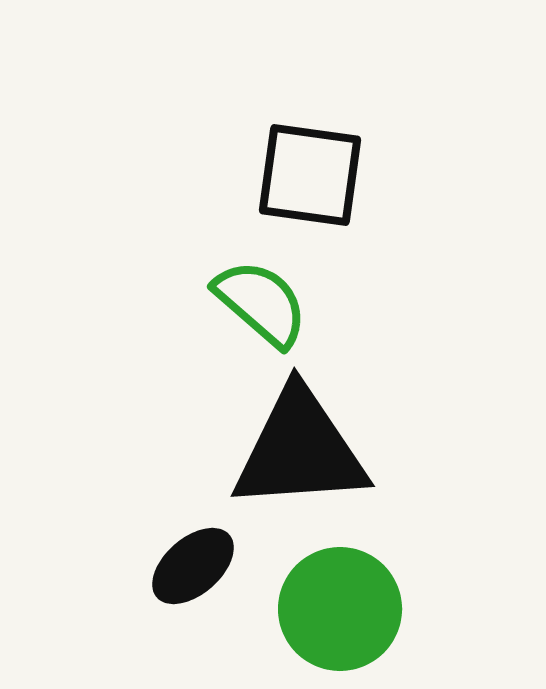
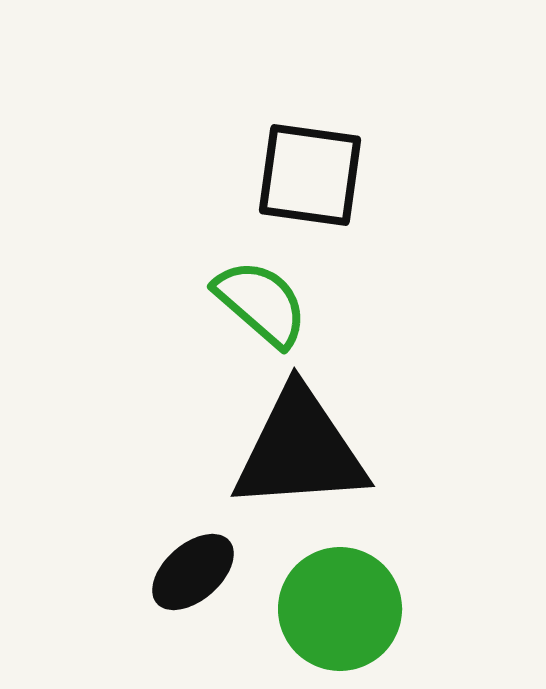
black ellipse: moved 6 px down
